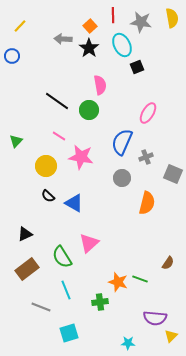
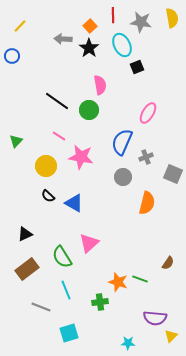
gray circle: moved 1 px right, 1 px up
